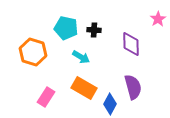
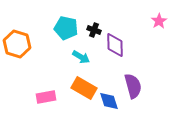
pink star: moved 1 px right, 2 px down
black cross: rotated 16 degrees clockwise
purple diamond: moved 16 px left, 1 px down
orange hexagon: moved 16 px left, 8 px up
purple semicircle: moved 1 px up
pink rectangle: rotated 48 degrees clockwise
blue diamond: moved 1 px left, 3 px up; rotated 45 degrees counterclockwise
